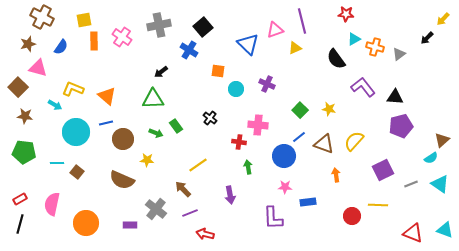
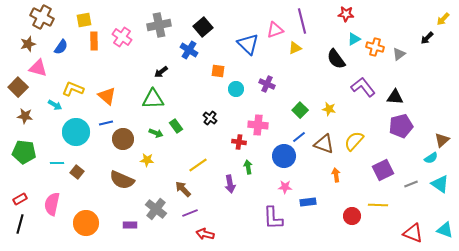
purple arrow at (230, 195): moved 11 px up
